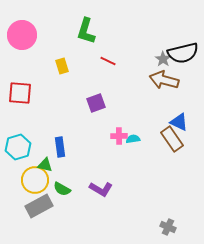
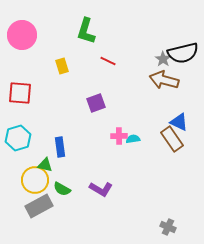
cyan hexagon: moved 9 px up
